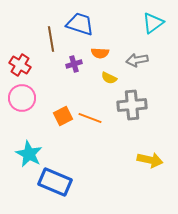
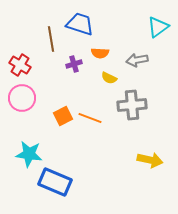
cyan triangle: moved 5 px right, 4 px down
cyan star: rotated 20 degrees counterclockwise
